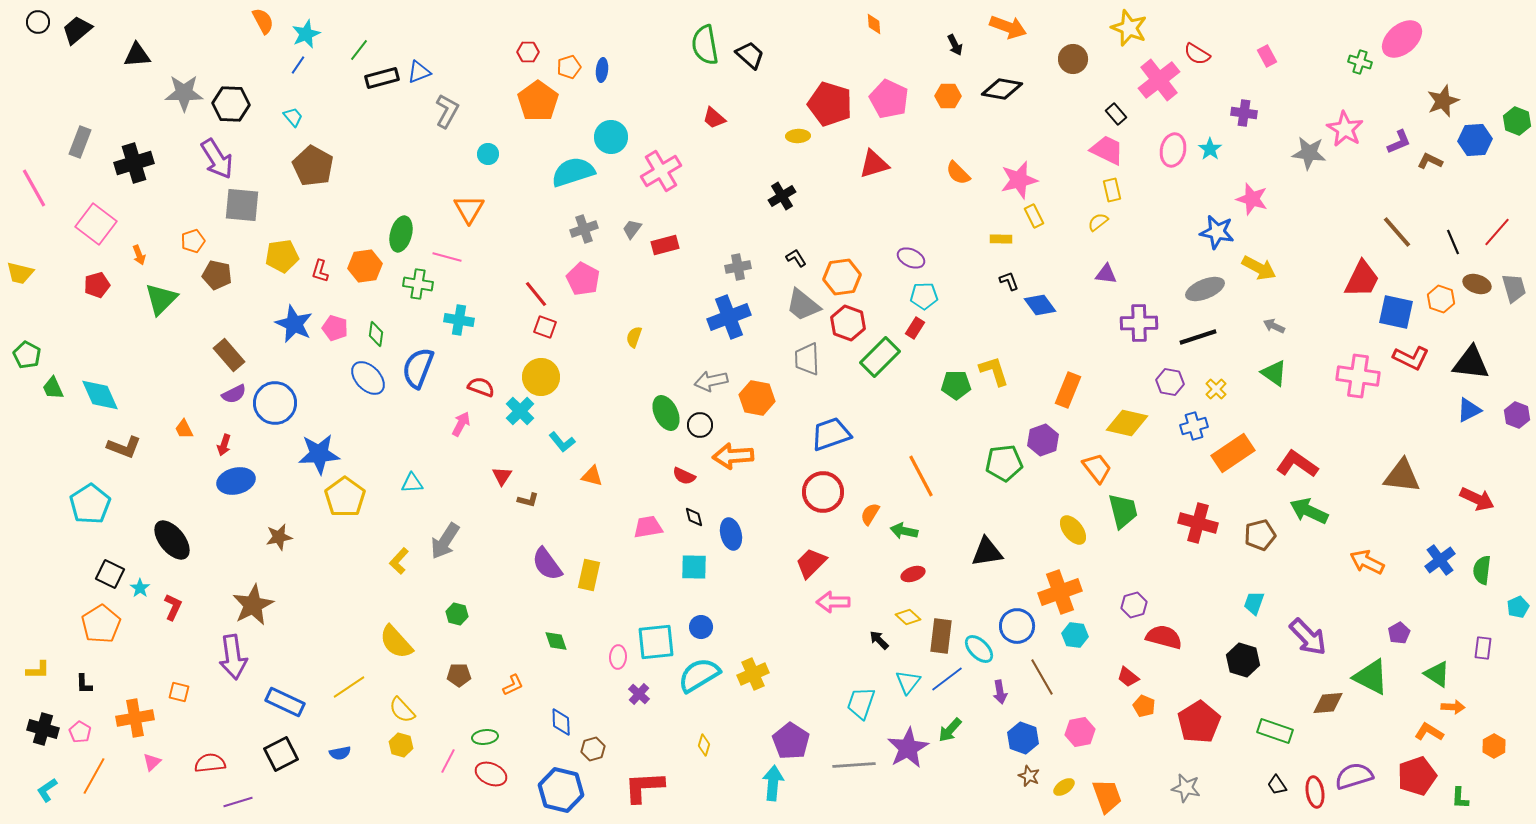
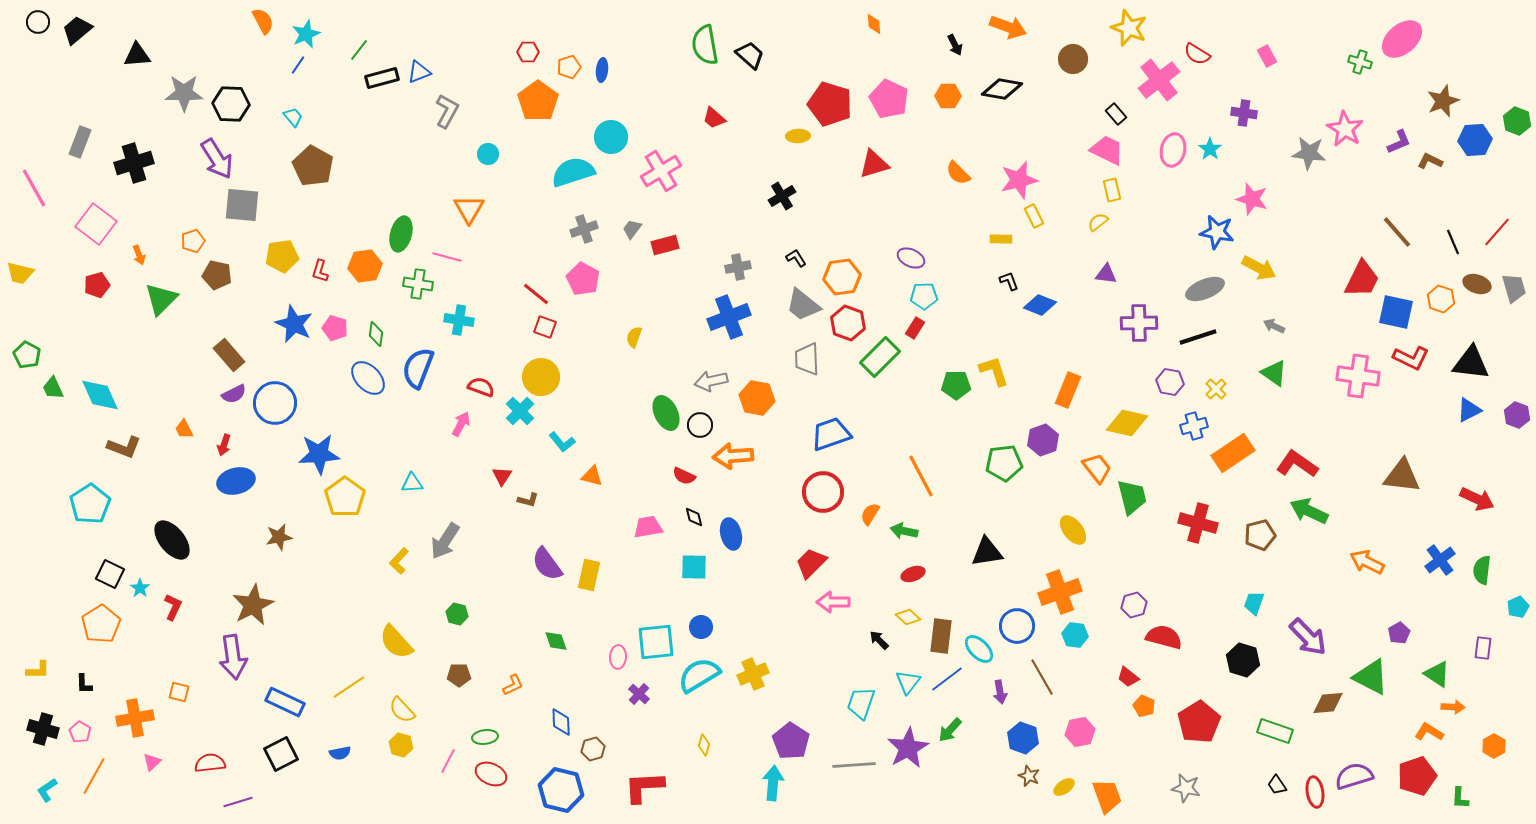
red line at (536, 294): rotated 12 degrees counterclockwise
blue diamond at (1040, 305): rotated 32 degrees counterclockwise
green trapezoid at (1123, 511): moved 9 px right, 14 px up
